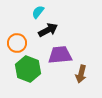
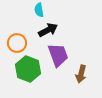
cyan semicircle: moved 1 px right, 2 px up; rotated 48 degrees counterclockwise
purple trapezoid: moved 2 px left; rotated 75 degrees clockwise
